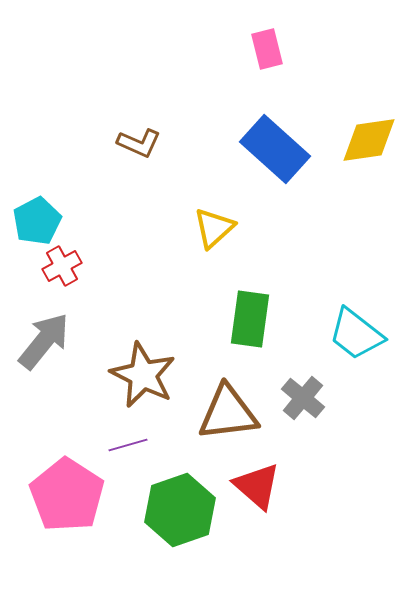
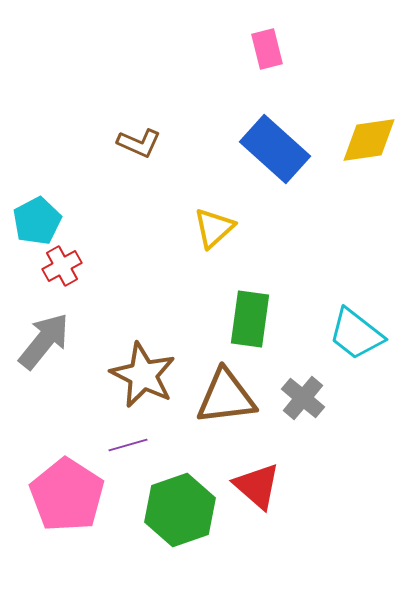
brown triangle: moved 2 px left, 16 px up
